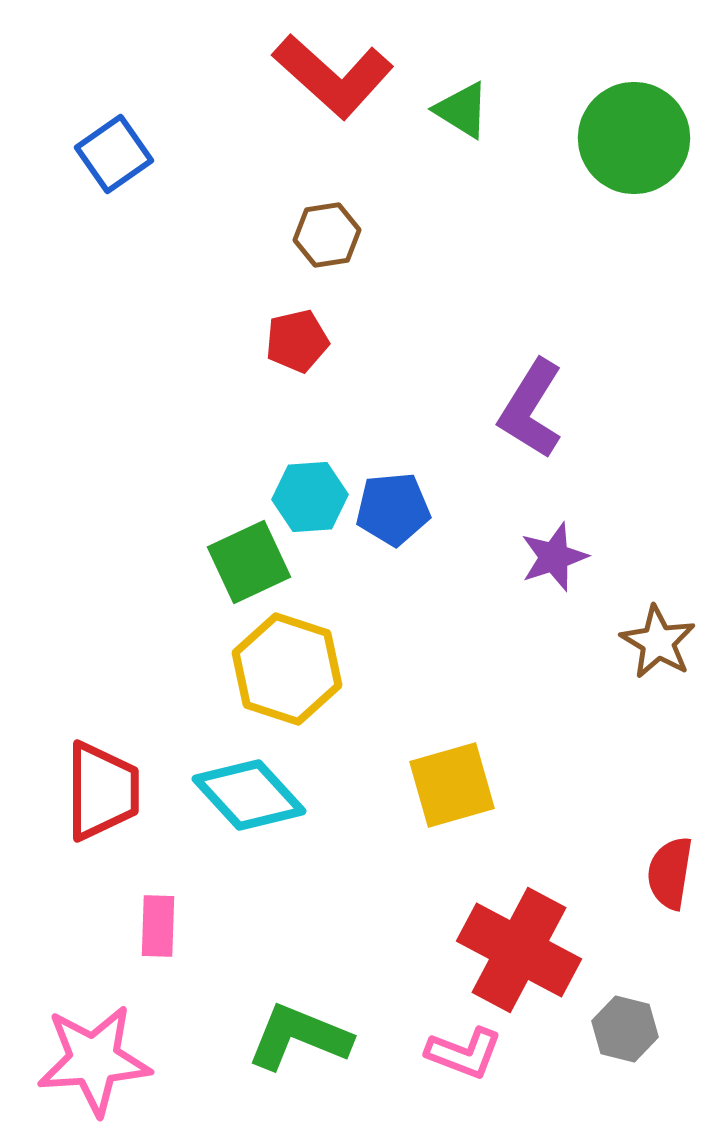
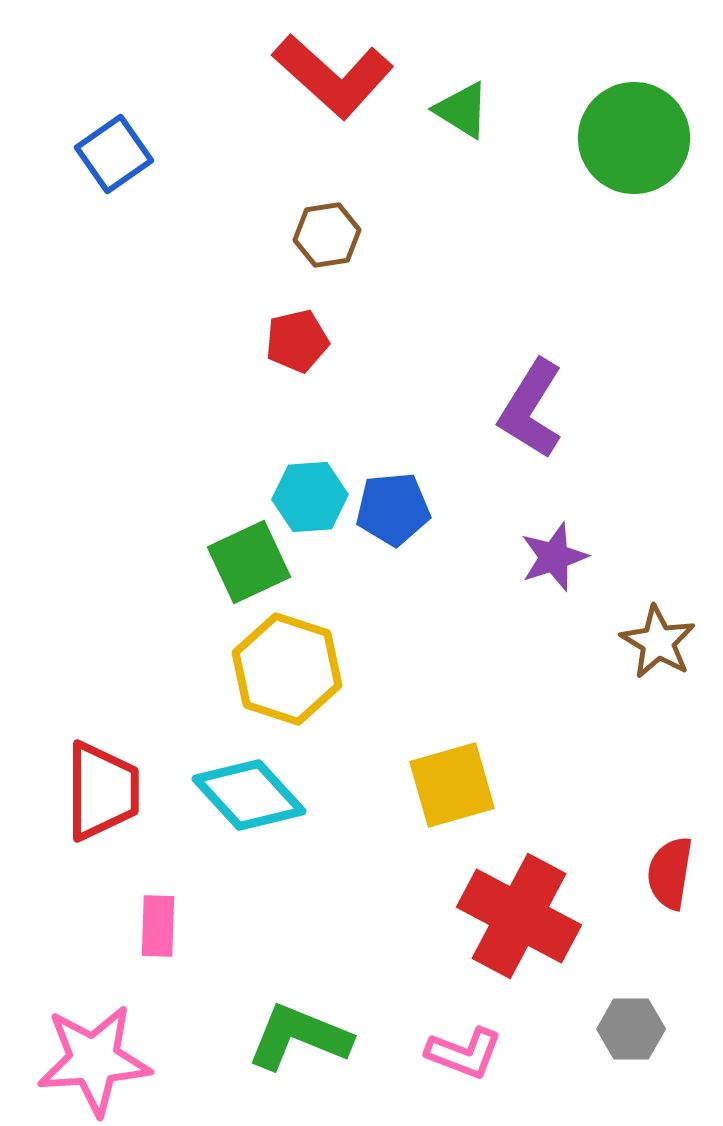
red cross: moved 34 px up
gray hexagon: moved 6 px right; rotated 14 degrees counterclockwise
